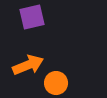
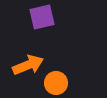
purple square: moved 10 px right
